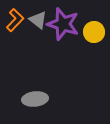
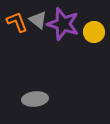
orange L-shape: moved 2 px right, 2 px down; rotated 65 degrees counterclockwise
